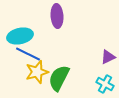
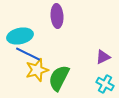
purple triangle: moved 5 px left
yellow star: moved 2 px up
